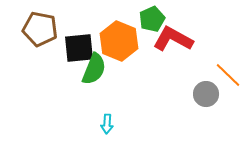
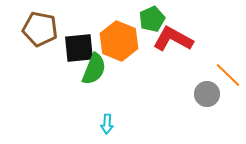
gray circle: moved 1 px right
